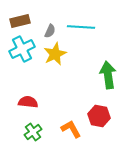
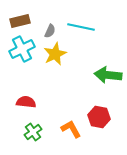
cyan line: rotated 8 degrees clockwise
green arrow: rotated 76 degrees counterclockwise
red semicircle: moved 2 px left
red hexagon: moved 1 px down
